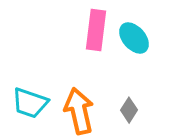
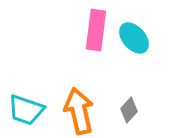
cyan trapezoid: moved 4 px left, 7 px down
gray diamond: rotated 10 degrees clockwise
